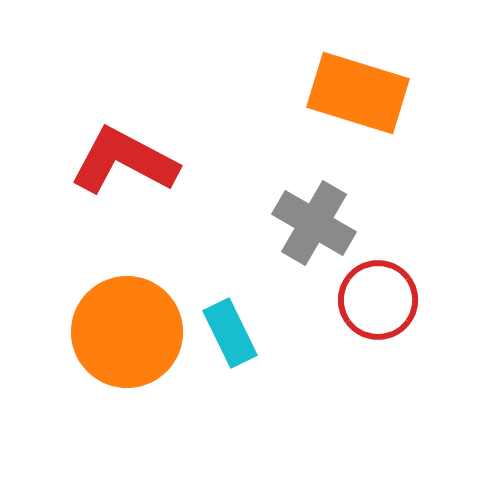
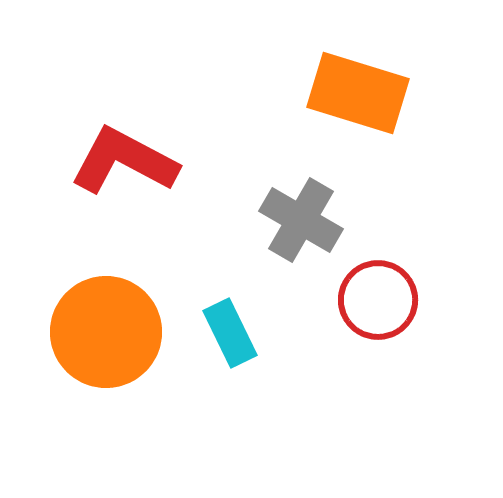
gray cross: moved 13 px left, 3 px up
orange circle: moved 21 px left
